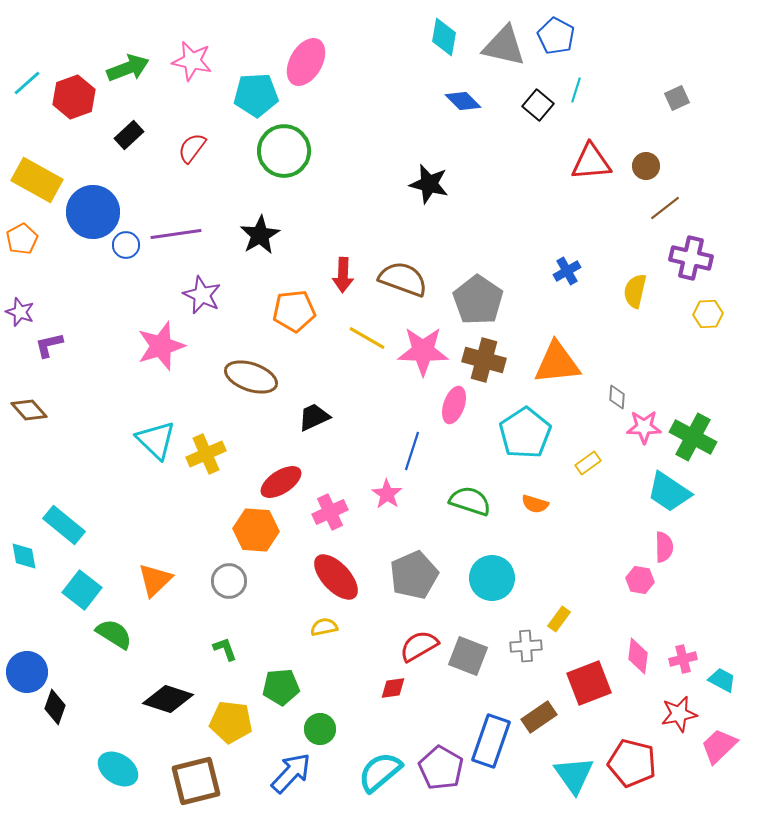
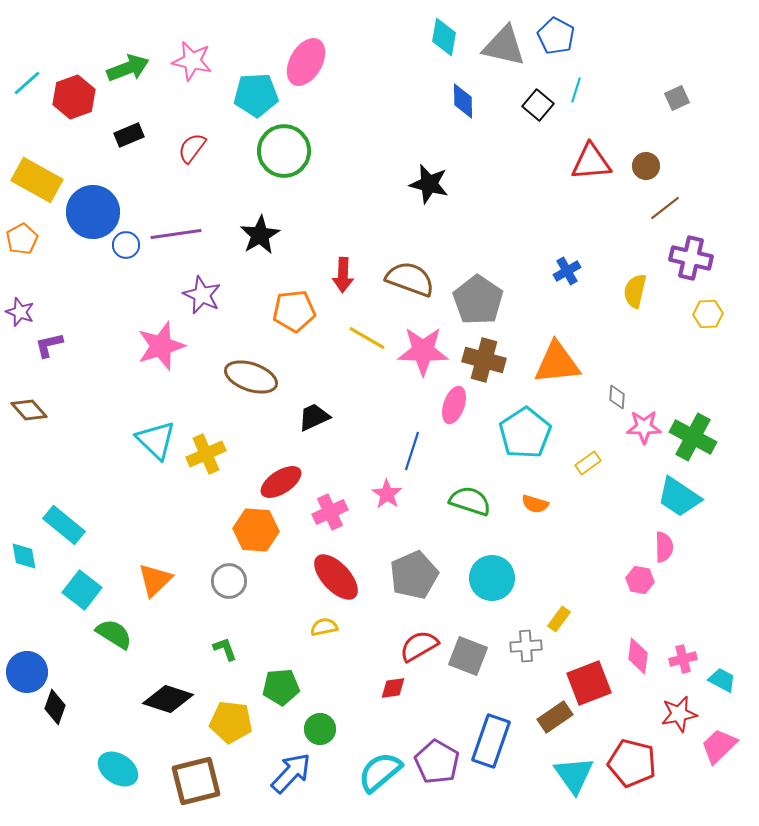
blue diamond at (463, 101): rotated 45 degrees clockwise
black rectangle at (129, 135): rotated 20 degrees clockwise
brown semicircle at (403, 279): moved 7 px right
cyan trapezoid at (669, 492): moved 10 px right, 5 px down
brown rectangle at (539, 717): moved 16 px right
purple pentagon at (441, 768): moved 4 px left, 6 px up
